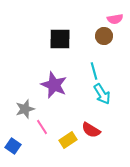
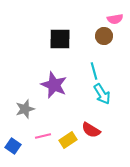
pink line: moved 1 px right, 9 px down; rotated 70 degrees counterclockwise
